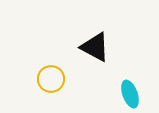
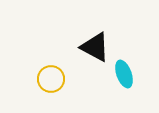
cyan ellipse: moved 6 px left, 20 px up
